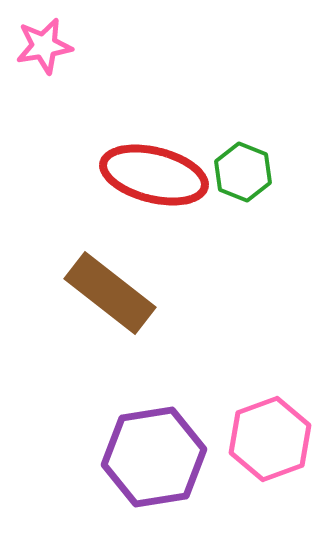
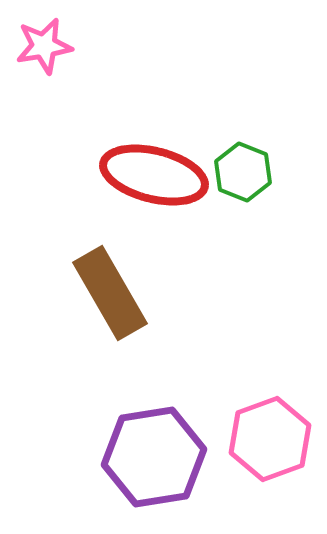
brown rectangle: rotated 22 degrees clockwise
